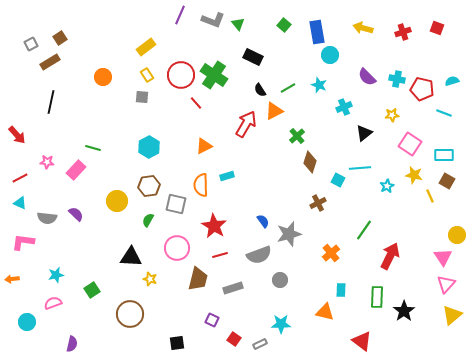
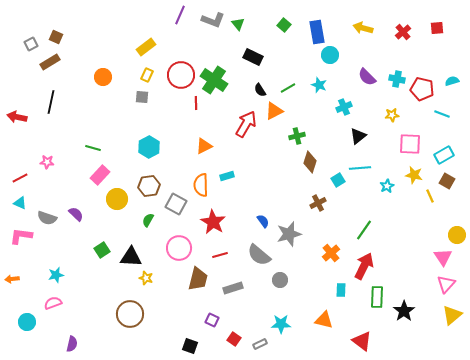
red square at (437, 28): rotated 24 degrees counterclockwise
red cross at (403, 32): rotated 21 degrees counterclockwise
brown square at (60, 38): moved 4 px left, 1 px up; rotated 32 degrees counterclockwise
yellow rectangle at (147, 75): rotated 56 degrees clockwise
green cross at (214, 75): moved 5 px down
red line at (196, 103): rotated 40 degrees clockwise
cyan line at (444, 113): moved 2 px left, 1 px down
black triangle at (364, 133): moved 6 px left, 3 px down
red arrow at (17, 135): moved 18 px up; rotated 144 degrees clockwise
green cross at (297, 136): rotated 28 degrees clockwise
pink square at (410, 144): rotated 30 degrees counterclockwise
cyan rectangle at (444, 155): rotated 30 degrees counterclockwise
pink rectangle at (76, 170): moved 24 px right, 5 px down
cyan square at (338, 180): rotated 32 degrees clockwise
yellow circle at (117, 201): moved 2 px up
gray square at (176, 204): rotated 15 degrees clockwise
gray semicircle at (47, 218): rotated 12 degrees clockwise
red star at (214, 226): moved 1 px left, 4 px up
pink L-shape at (23, 242): moved 2 px left, 6 px up
pink circle at (177, 248): moved 2 px right
gray semicircle at (259, 255): rotated 60 degrees clockwise
red arrow at (390, 256): moved 26 px left, 10 px down
yellow star at (150, 279): moved 4 px left, 1 px up
green square at (92, 290): moved 10 px right, 40 px up
orange triangle at (325, 312): moved 1 px left, 8 px down
black square at (177, 343): moved 13 px right, 3 px down; rotated 28 degrees clockwise
